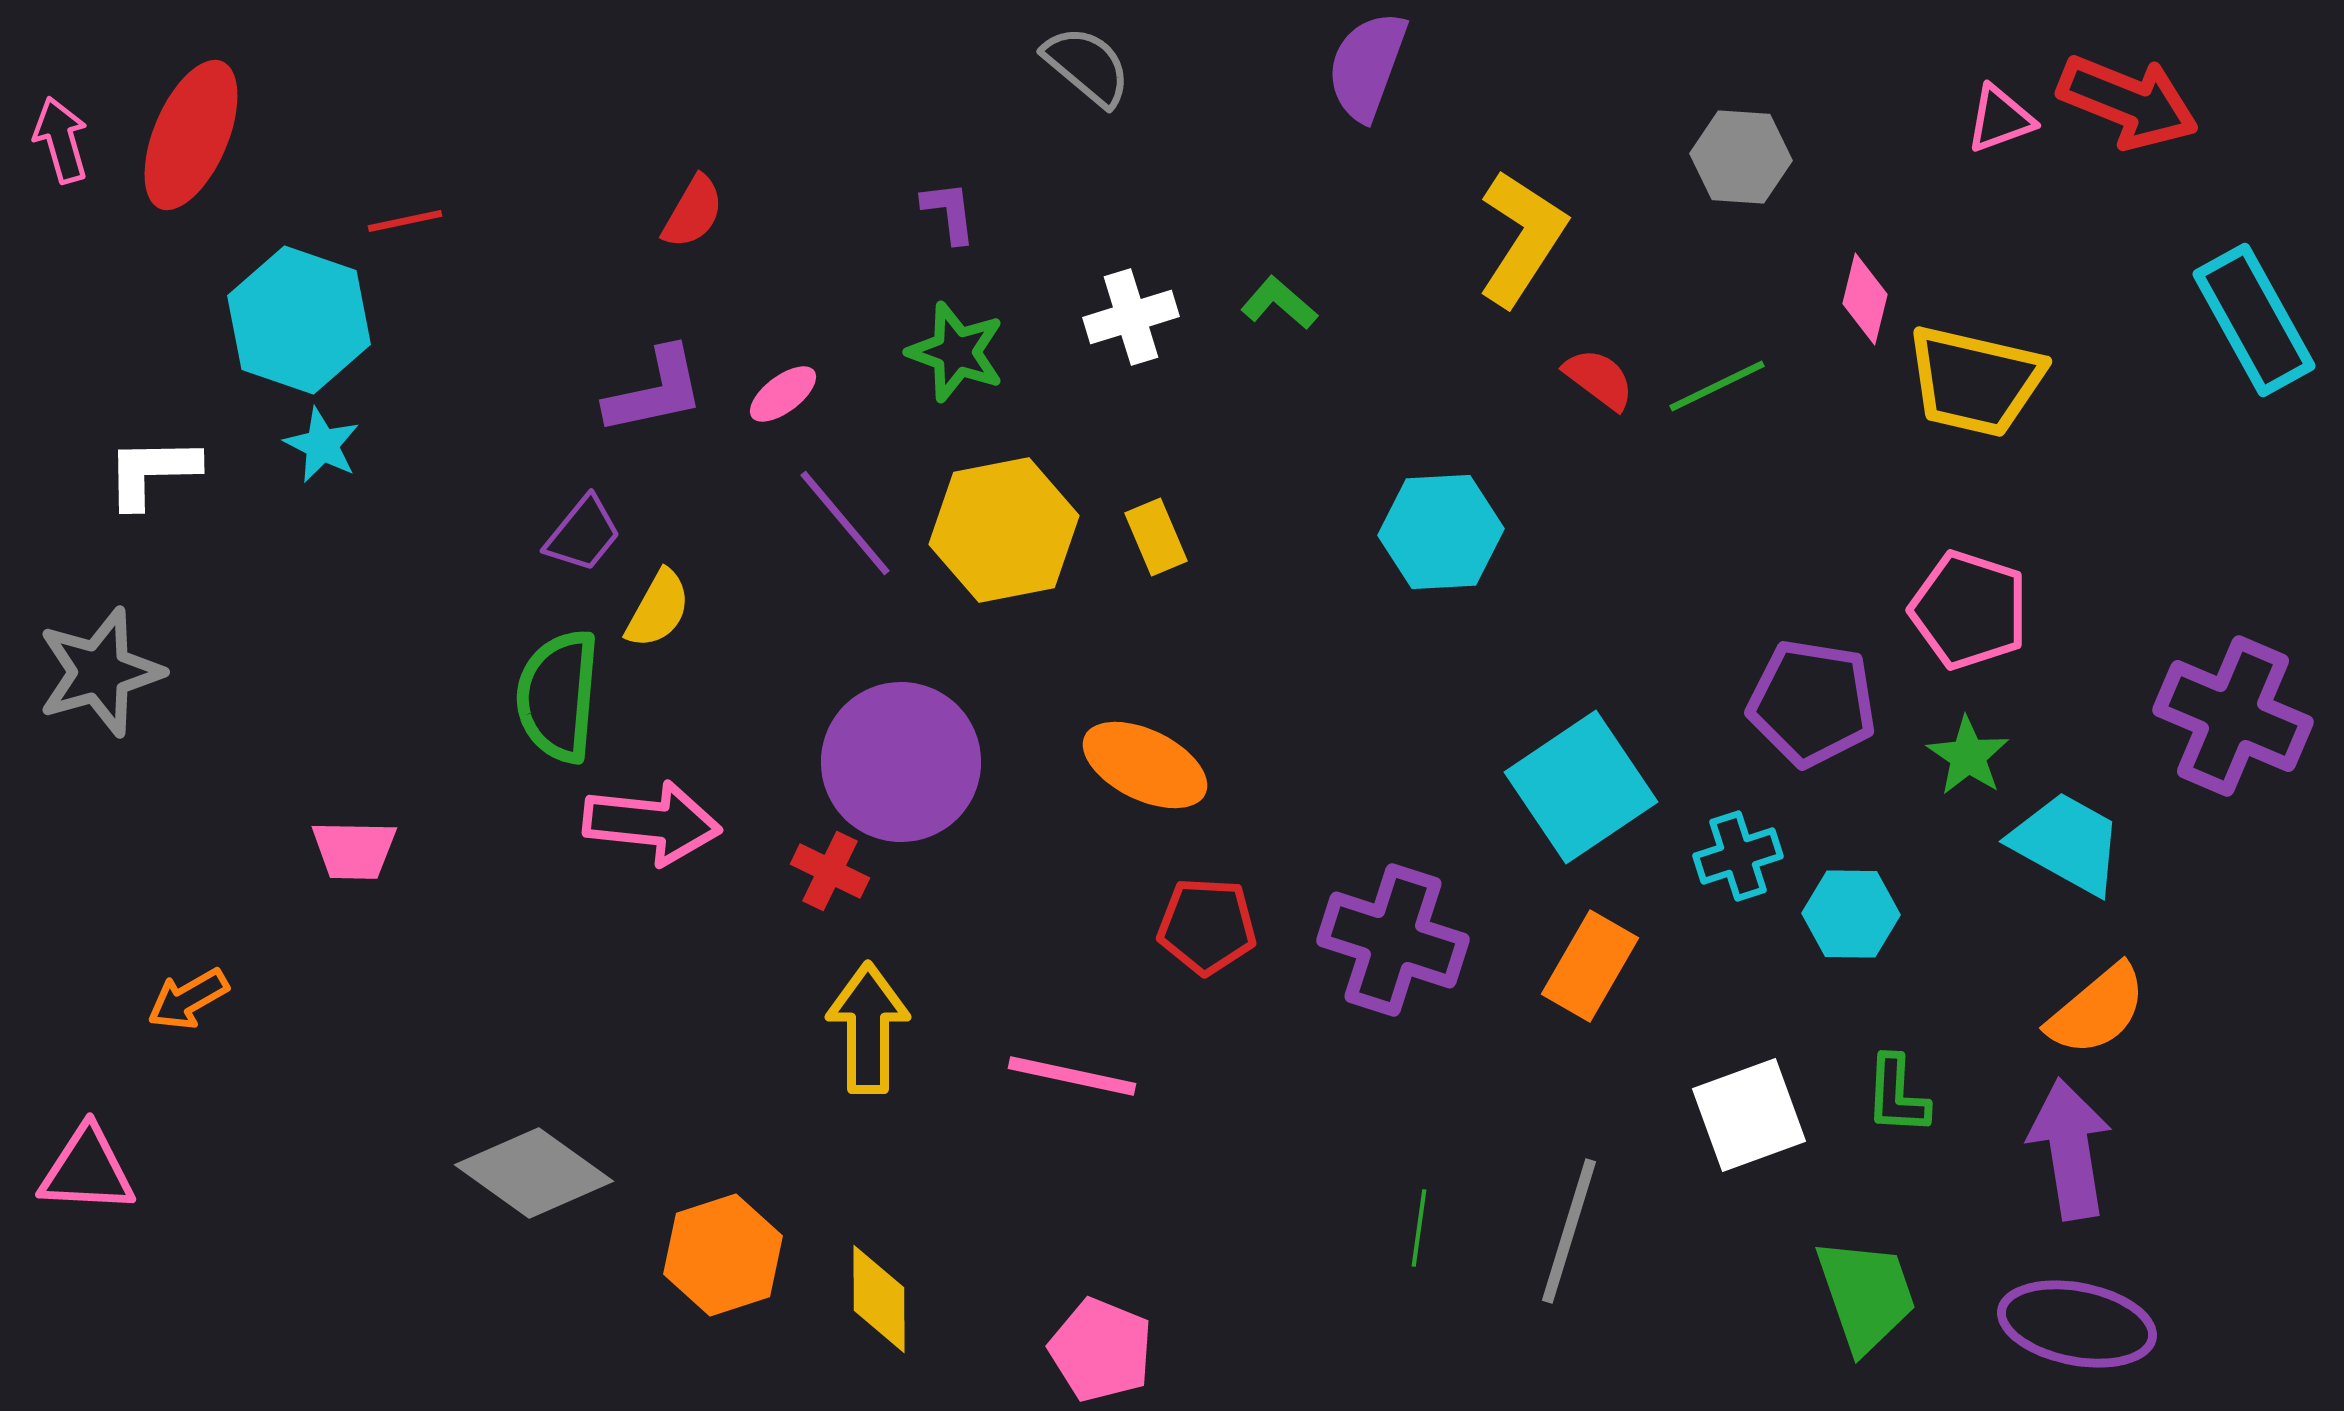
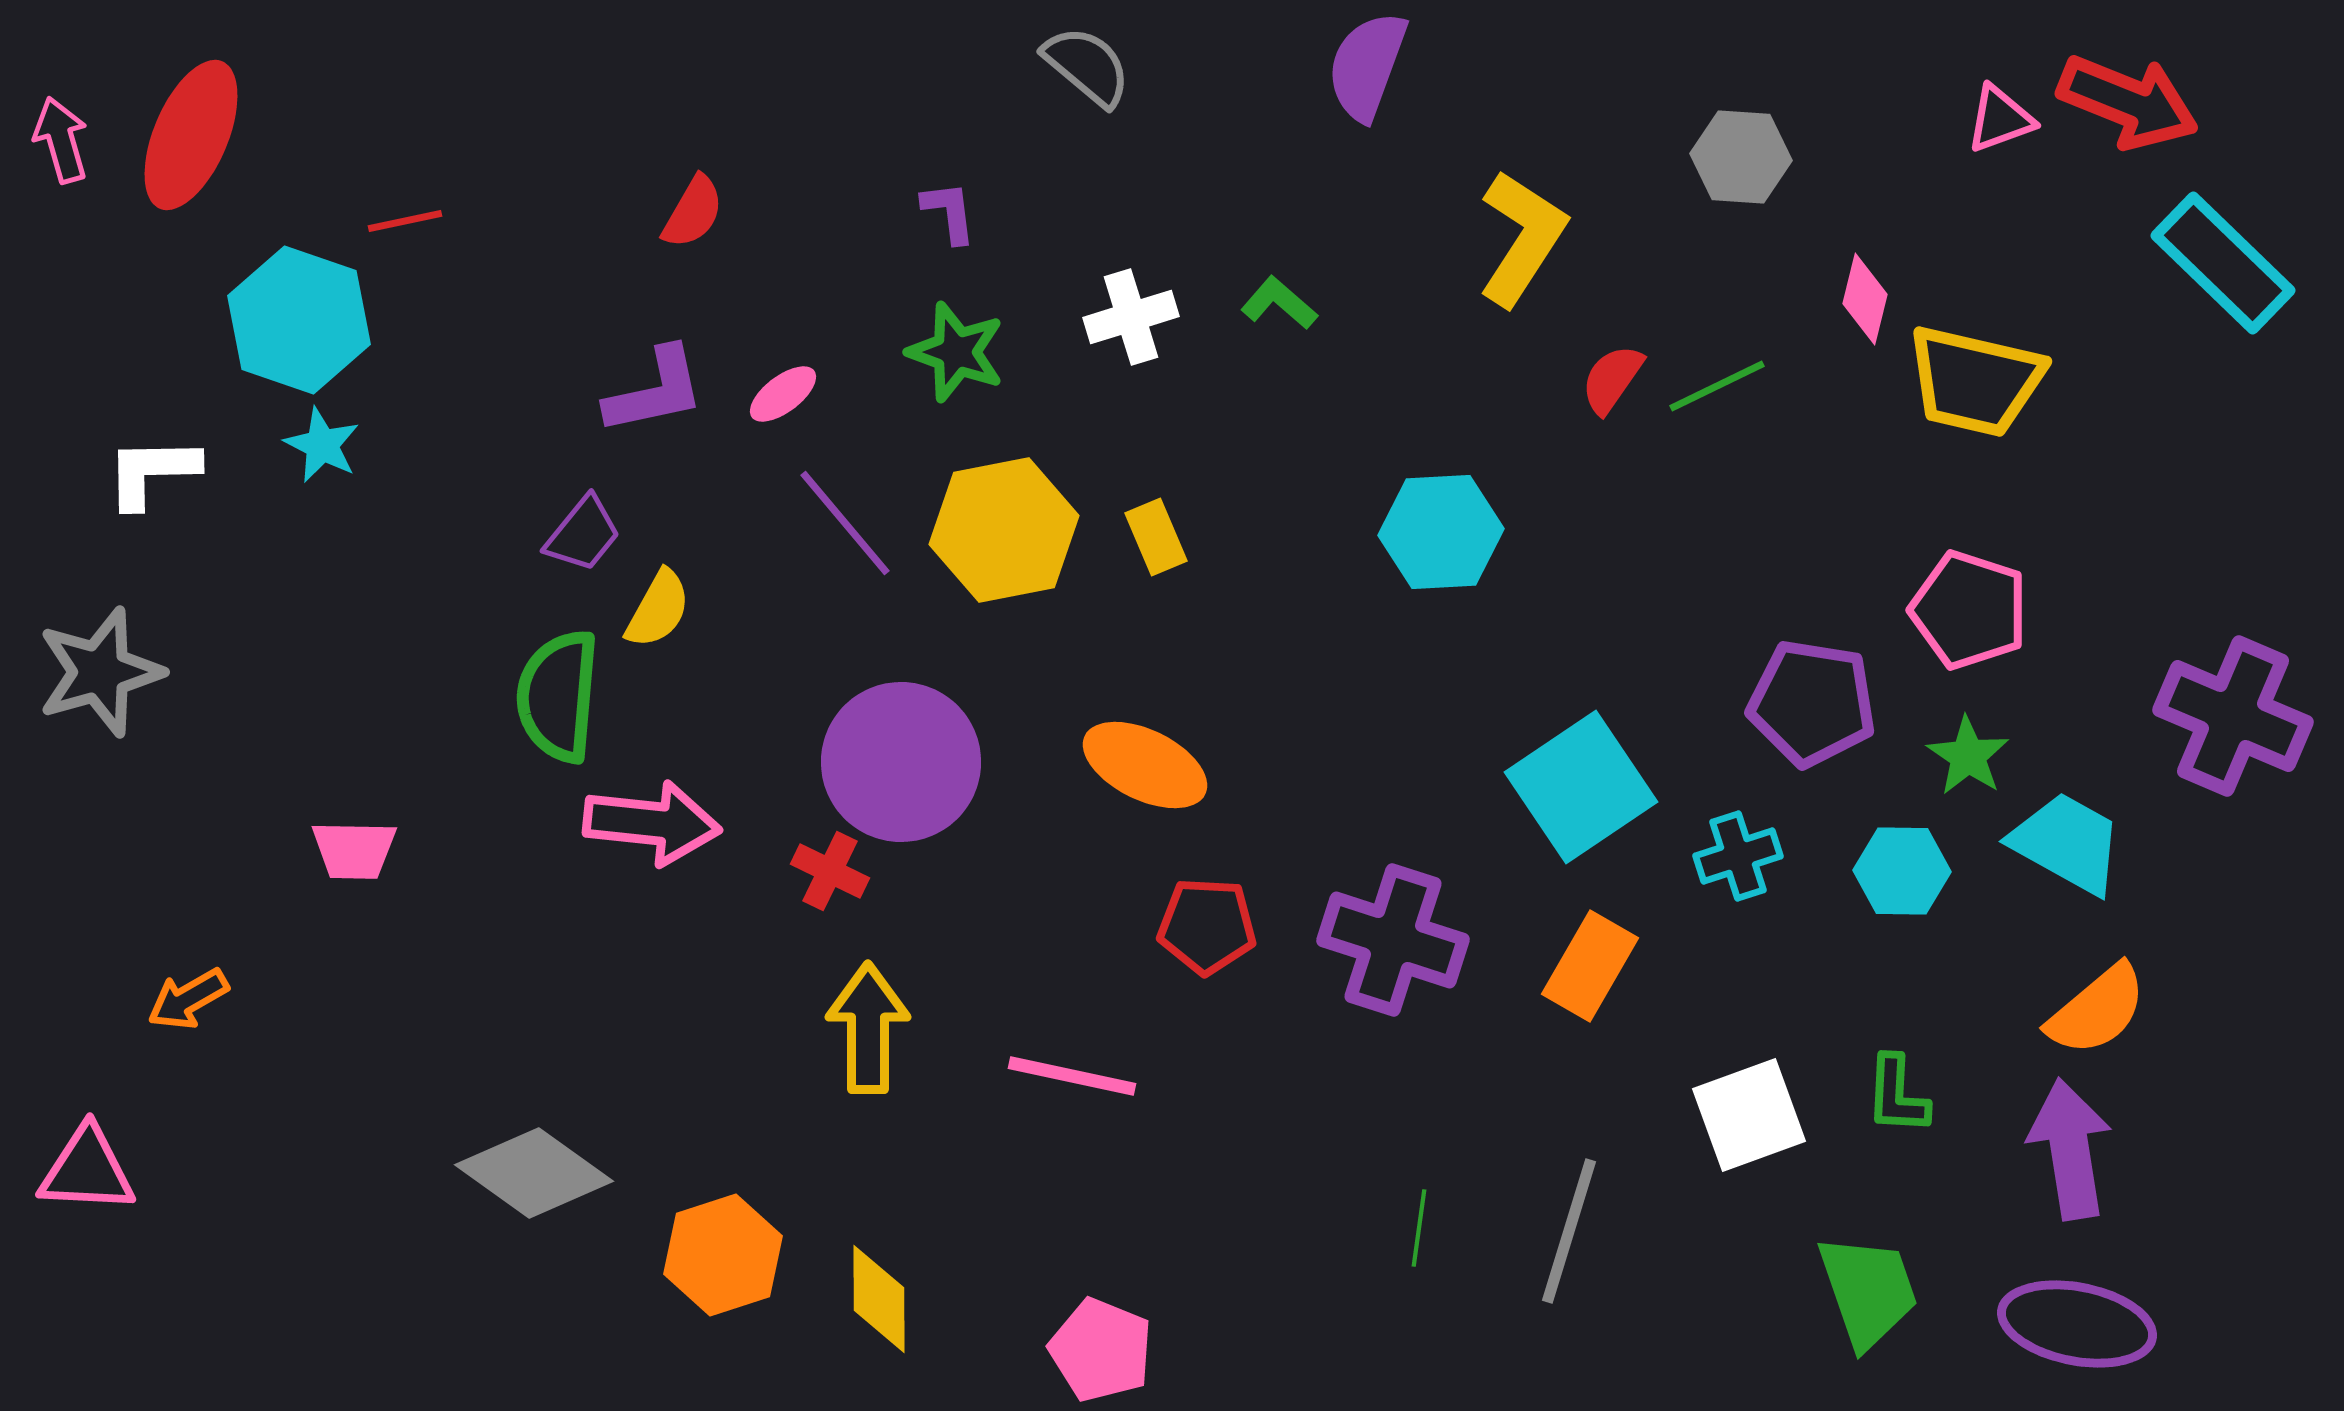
cyan rectangle at (2254, 320): moved 31 px left, 57 px up; rotated 17 degrees counterclockwise
red semicircle at (1599, 379): moved 13 px right; rotated 92 degrees counterclockwise
cyan hexagon at (1851, 914): moved 51 px right, 43 px up
green trapezoid at (1866, 1295): moved 2 px right, 4 px up
